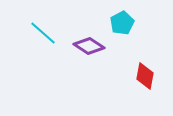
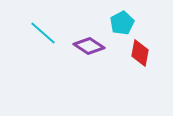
red diamond: moved 5 px left, 23 px up
